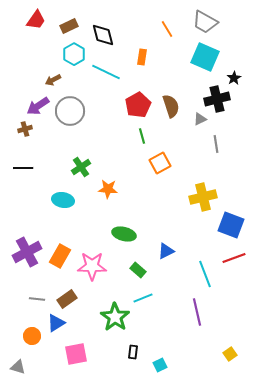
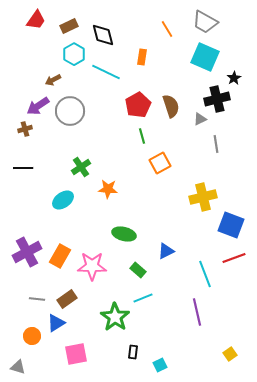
cyan ellipse at (63, 200): rotated 45 degrees counterclockwise
